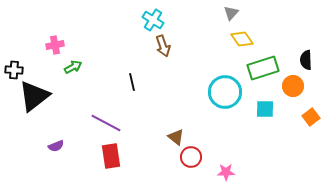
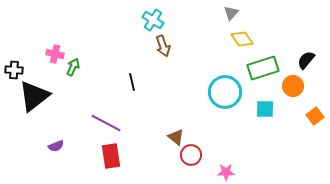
pink cross: moved 9 px down; rotated 24 degrees clockwise
black semicircle: rotated 42 degrees clockwise
green arrow: rotated 36 degrees counterclockwise
orange square: moved 4 px right, 1 px up
red circle: moved 2 px up
